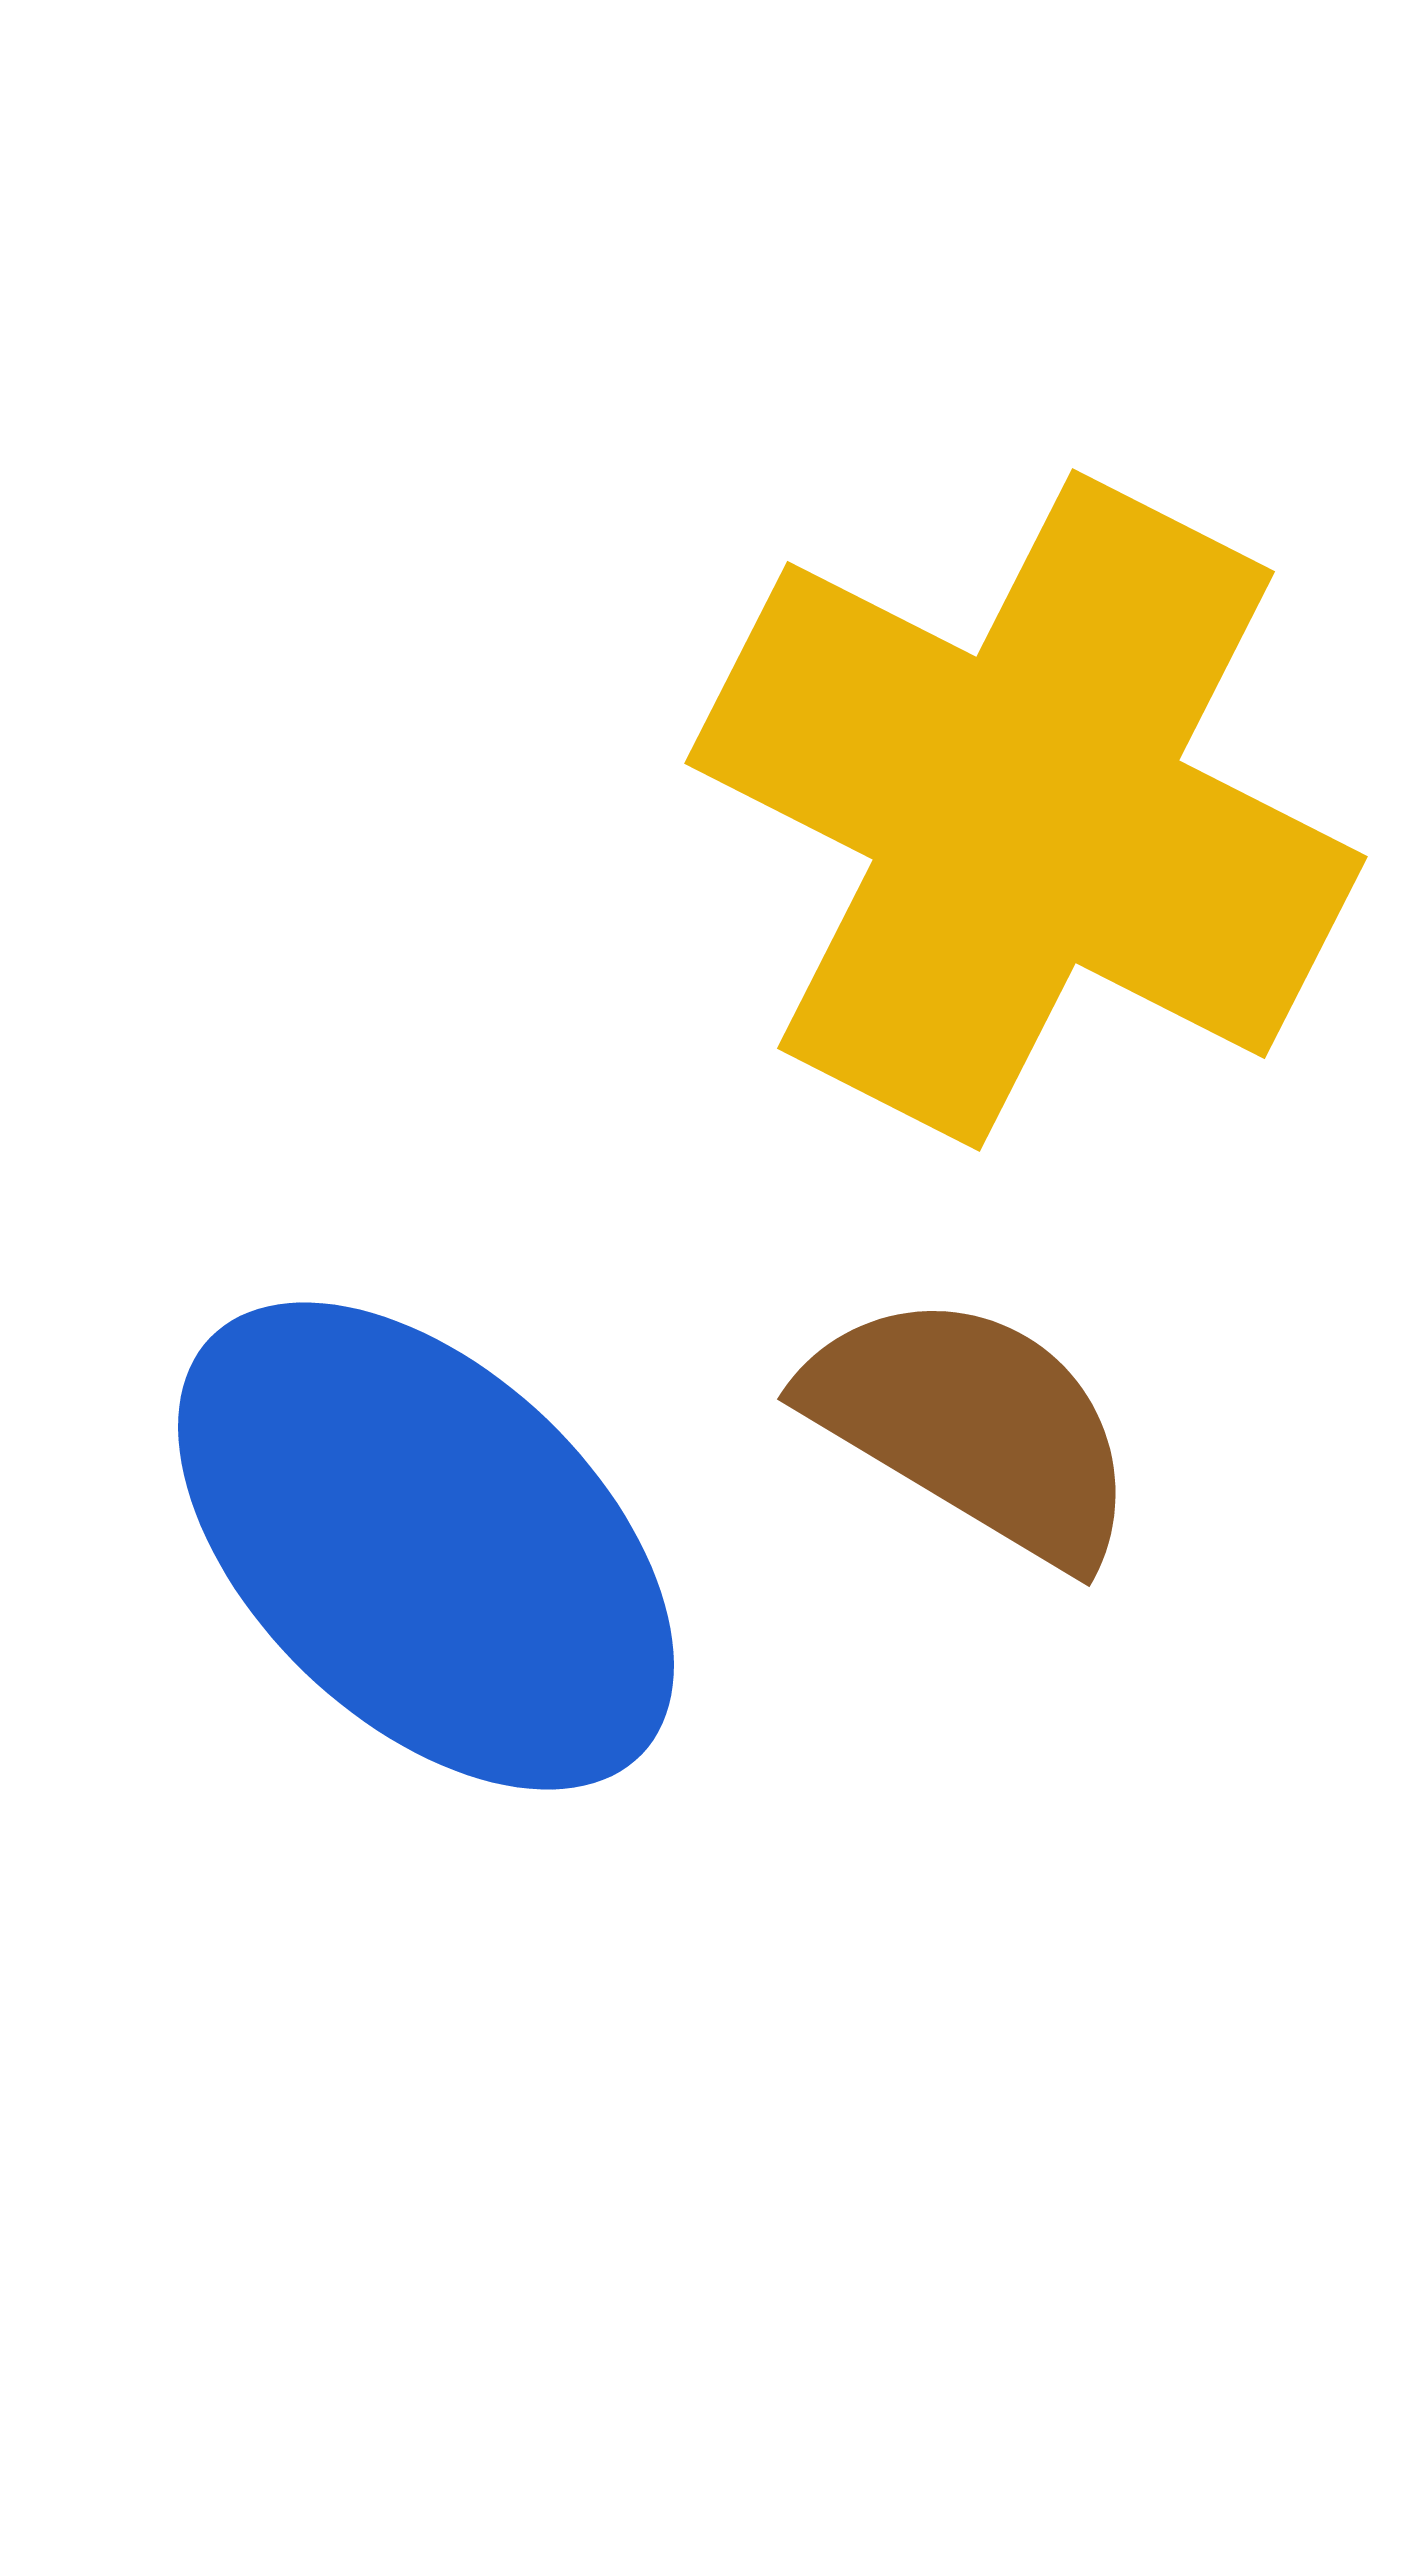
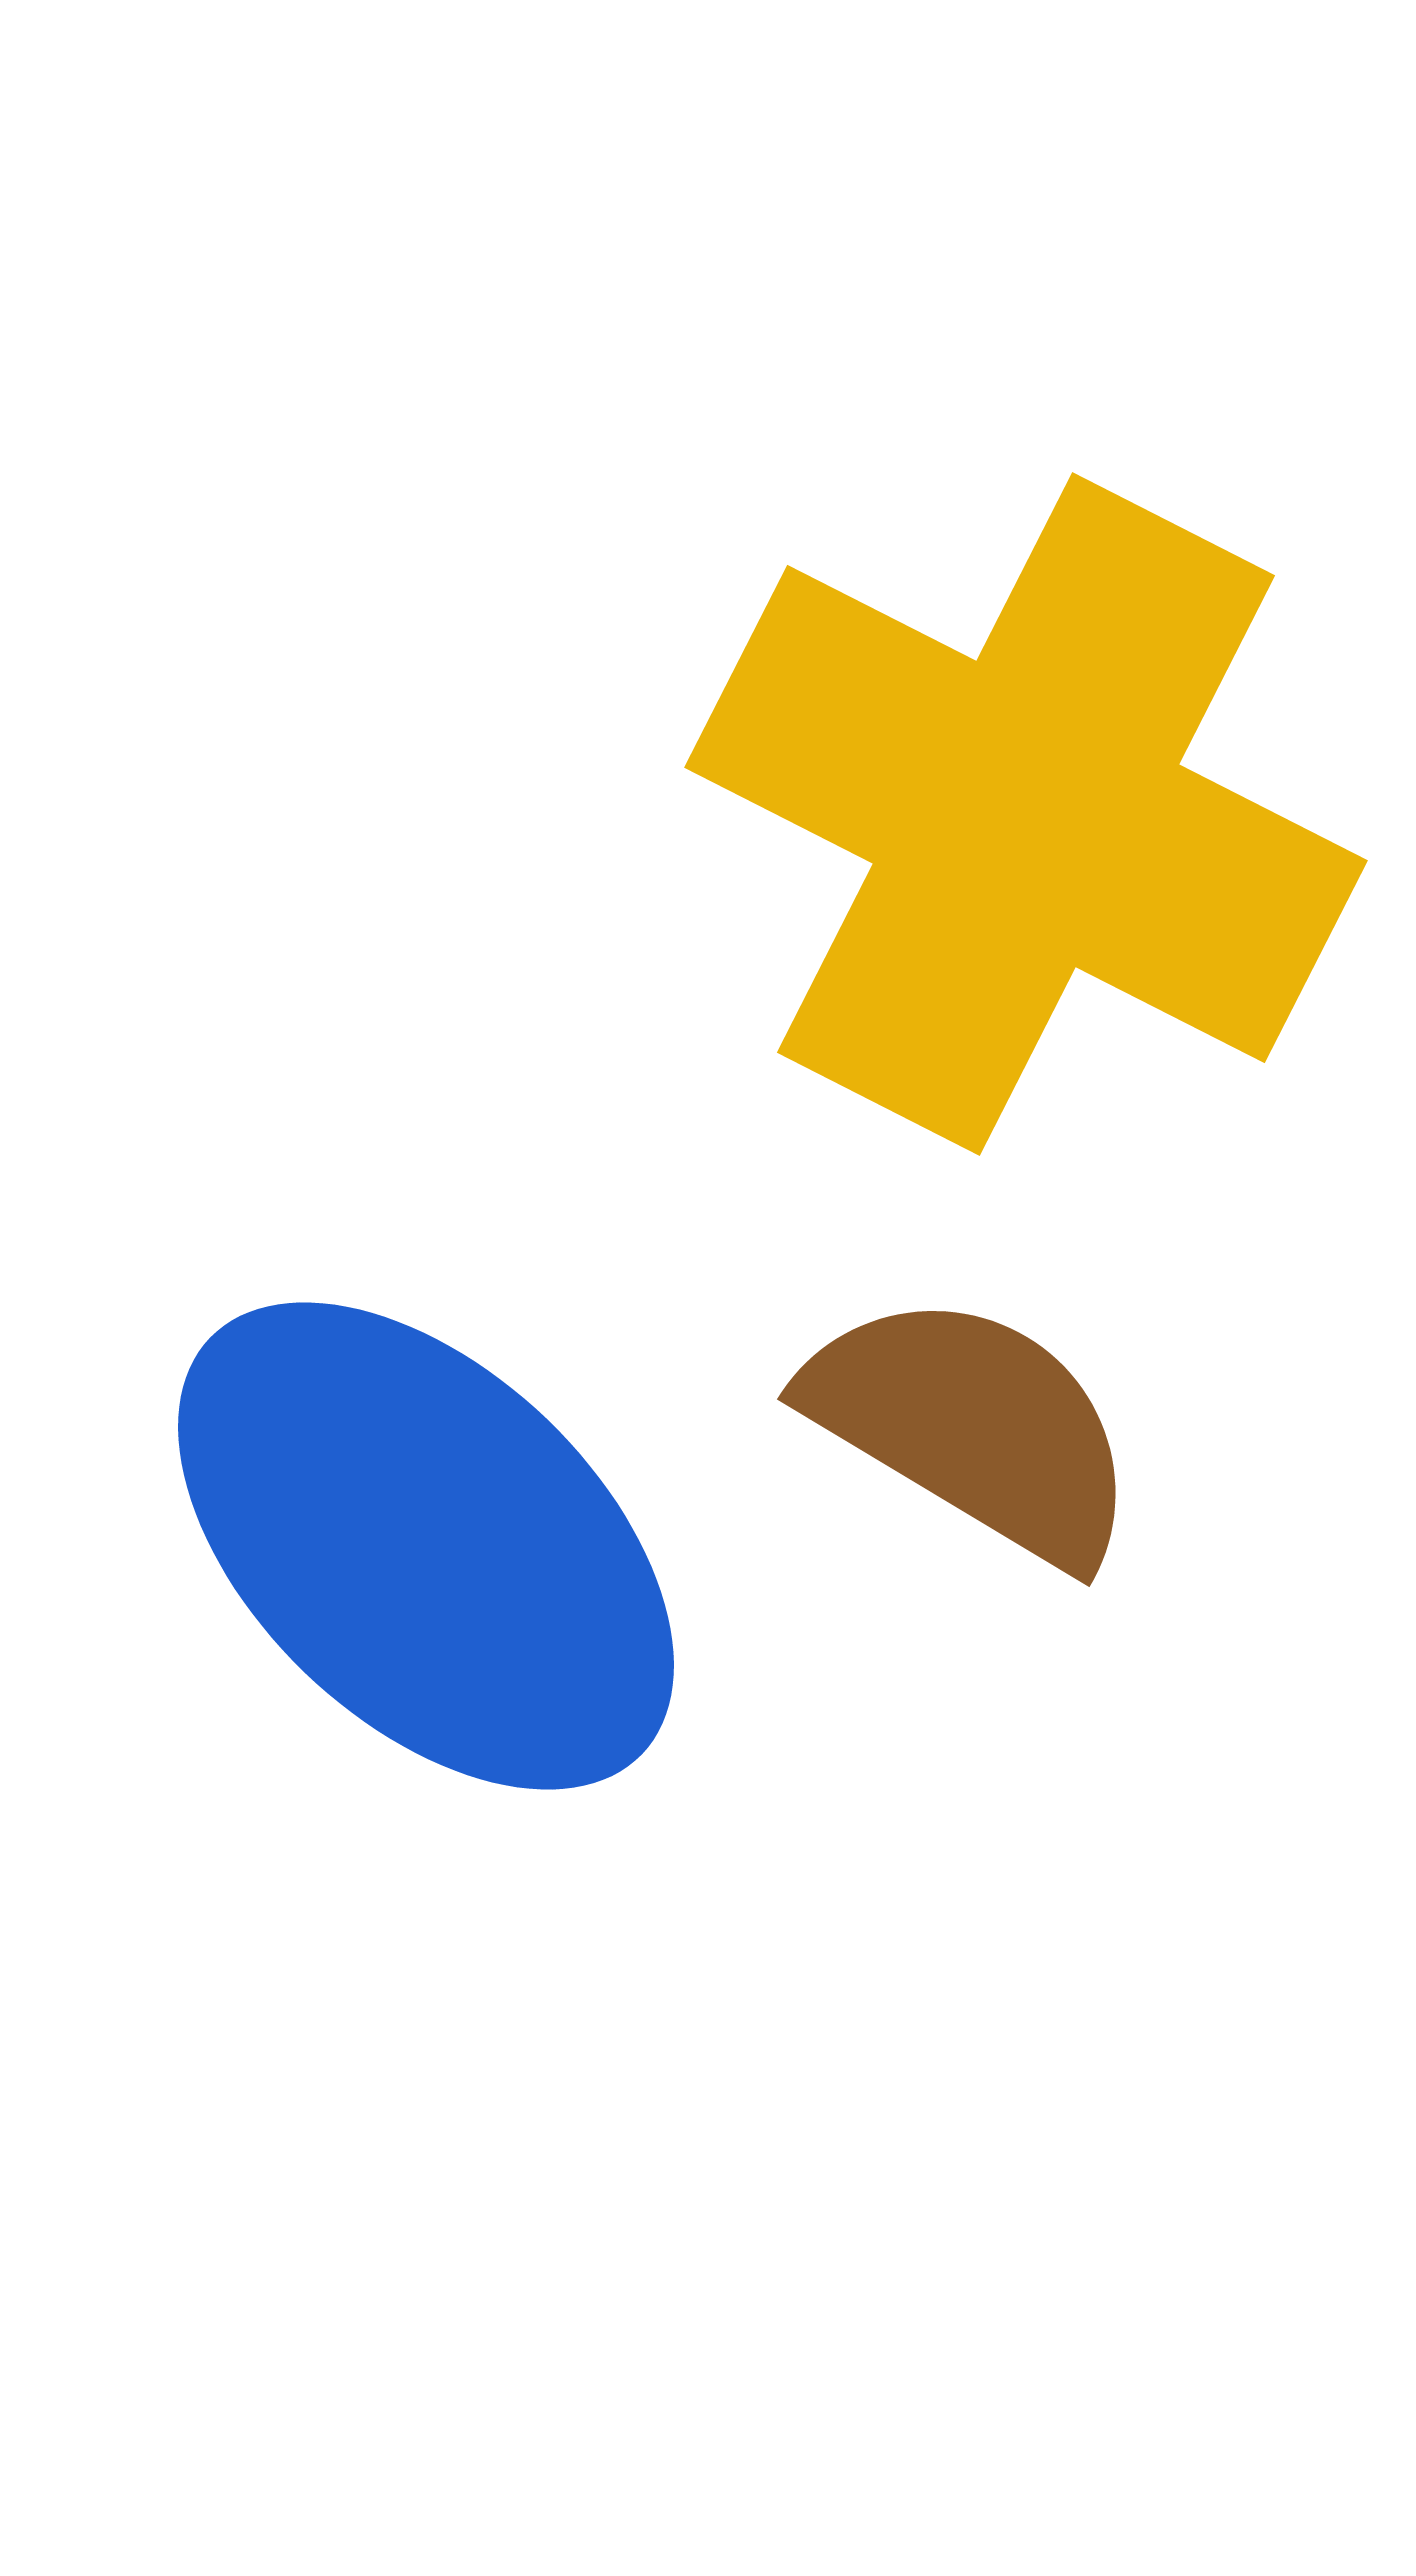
yellow cross: moved 4 px down
